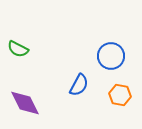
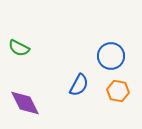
green semicircle: moved 1 px right, 1 px up
orange hexagon: moved 2 px left, 4 px up
